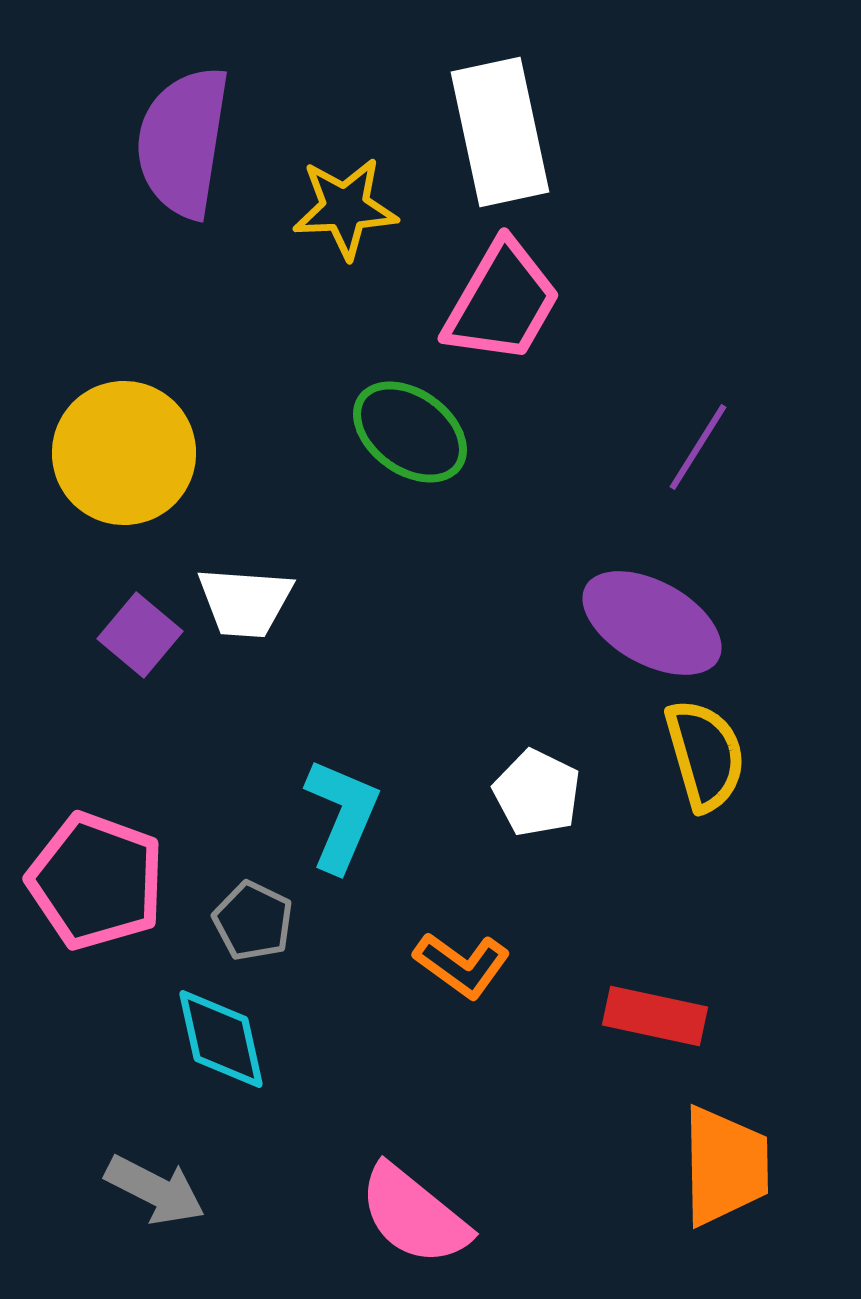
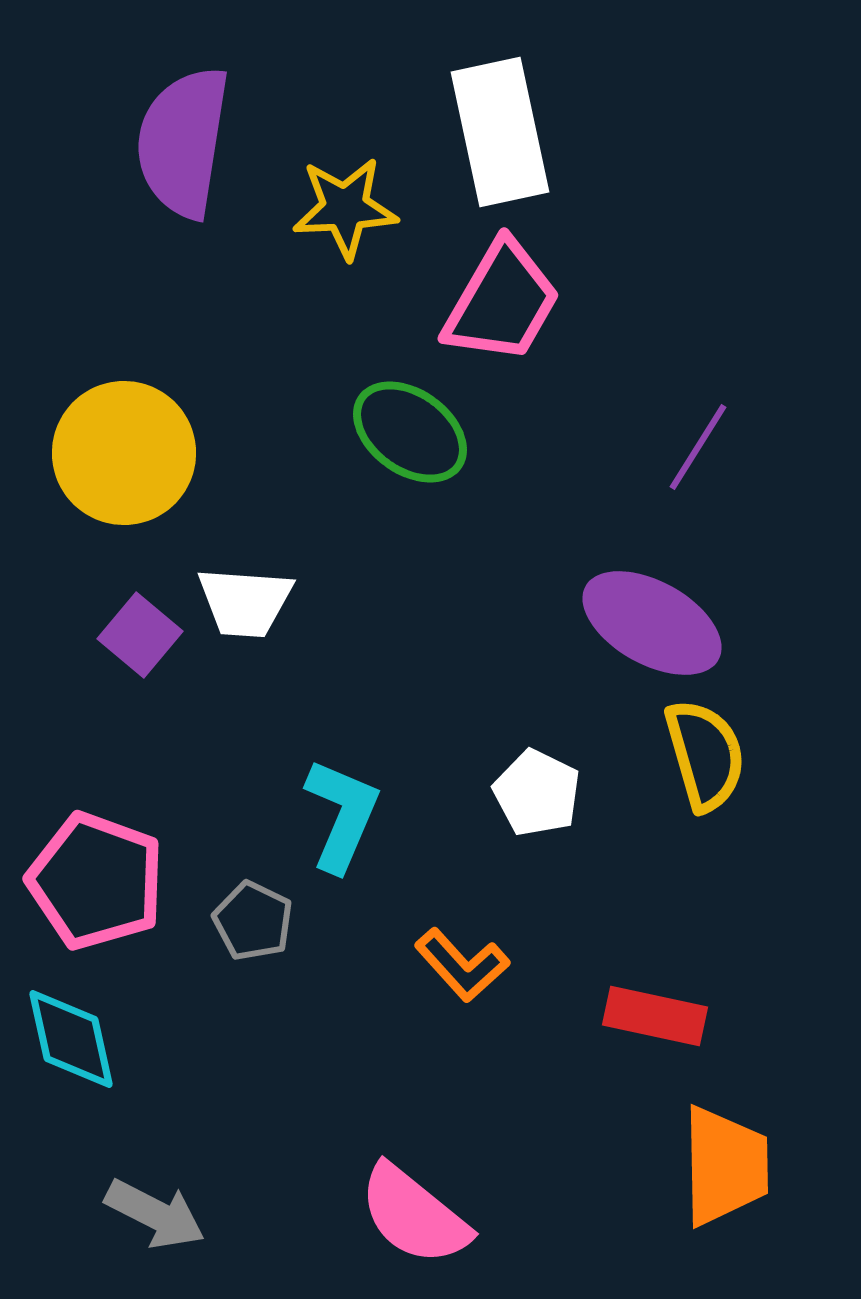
orange L-shape: rotated 12 degrees clockwise
cyan diamond: moved 150 px left
gray arrow: moved 24 px down
